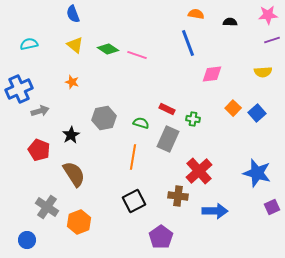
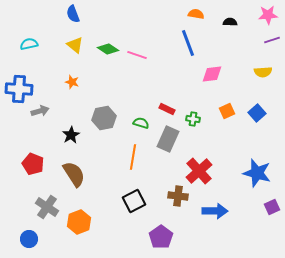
blue cross: rotated 28 degrees clockwise
orange square: moved 6 px left, 3 px down; rotated 21 degrees clockwise
red pentagon: moved 6 px left, 14 px down
blue circle: moved 2 px right, 1 px up
